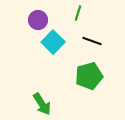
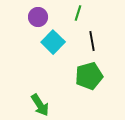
purple circle: moved 3 px up
black line: rotated 60 degrees clockwise
green arrow: moved 2 px left, 1 px down
